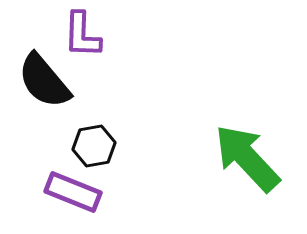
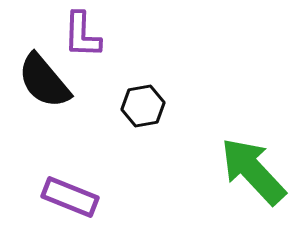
black hexagon: moved 49 px right, 40 px up
green arrow: moved 6 px right, 13 px down
purple rectangle: moved 3 px left, 5 px down
